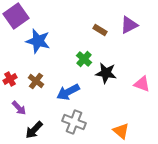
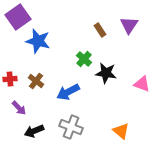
purple square: moved 2 px right, 1 px down
purple triangle: rotated 30 degrees counterclockwise
brown rectangle: rotated 24 degrees clockwise
red cross: rotated 24 degrees clockwise
gray cross: moved 3 px left, 5 px down
black arrow: moved 1 px down; rotated 24 degrees clockwise
